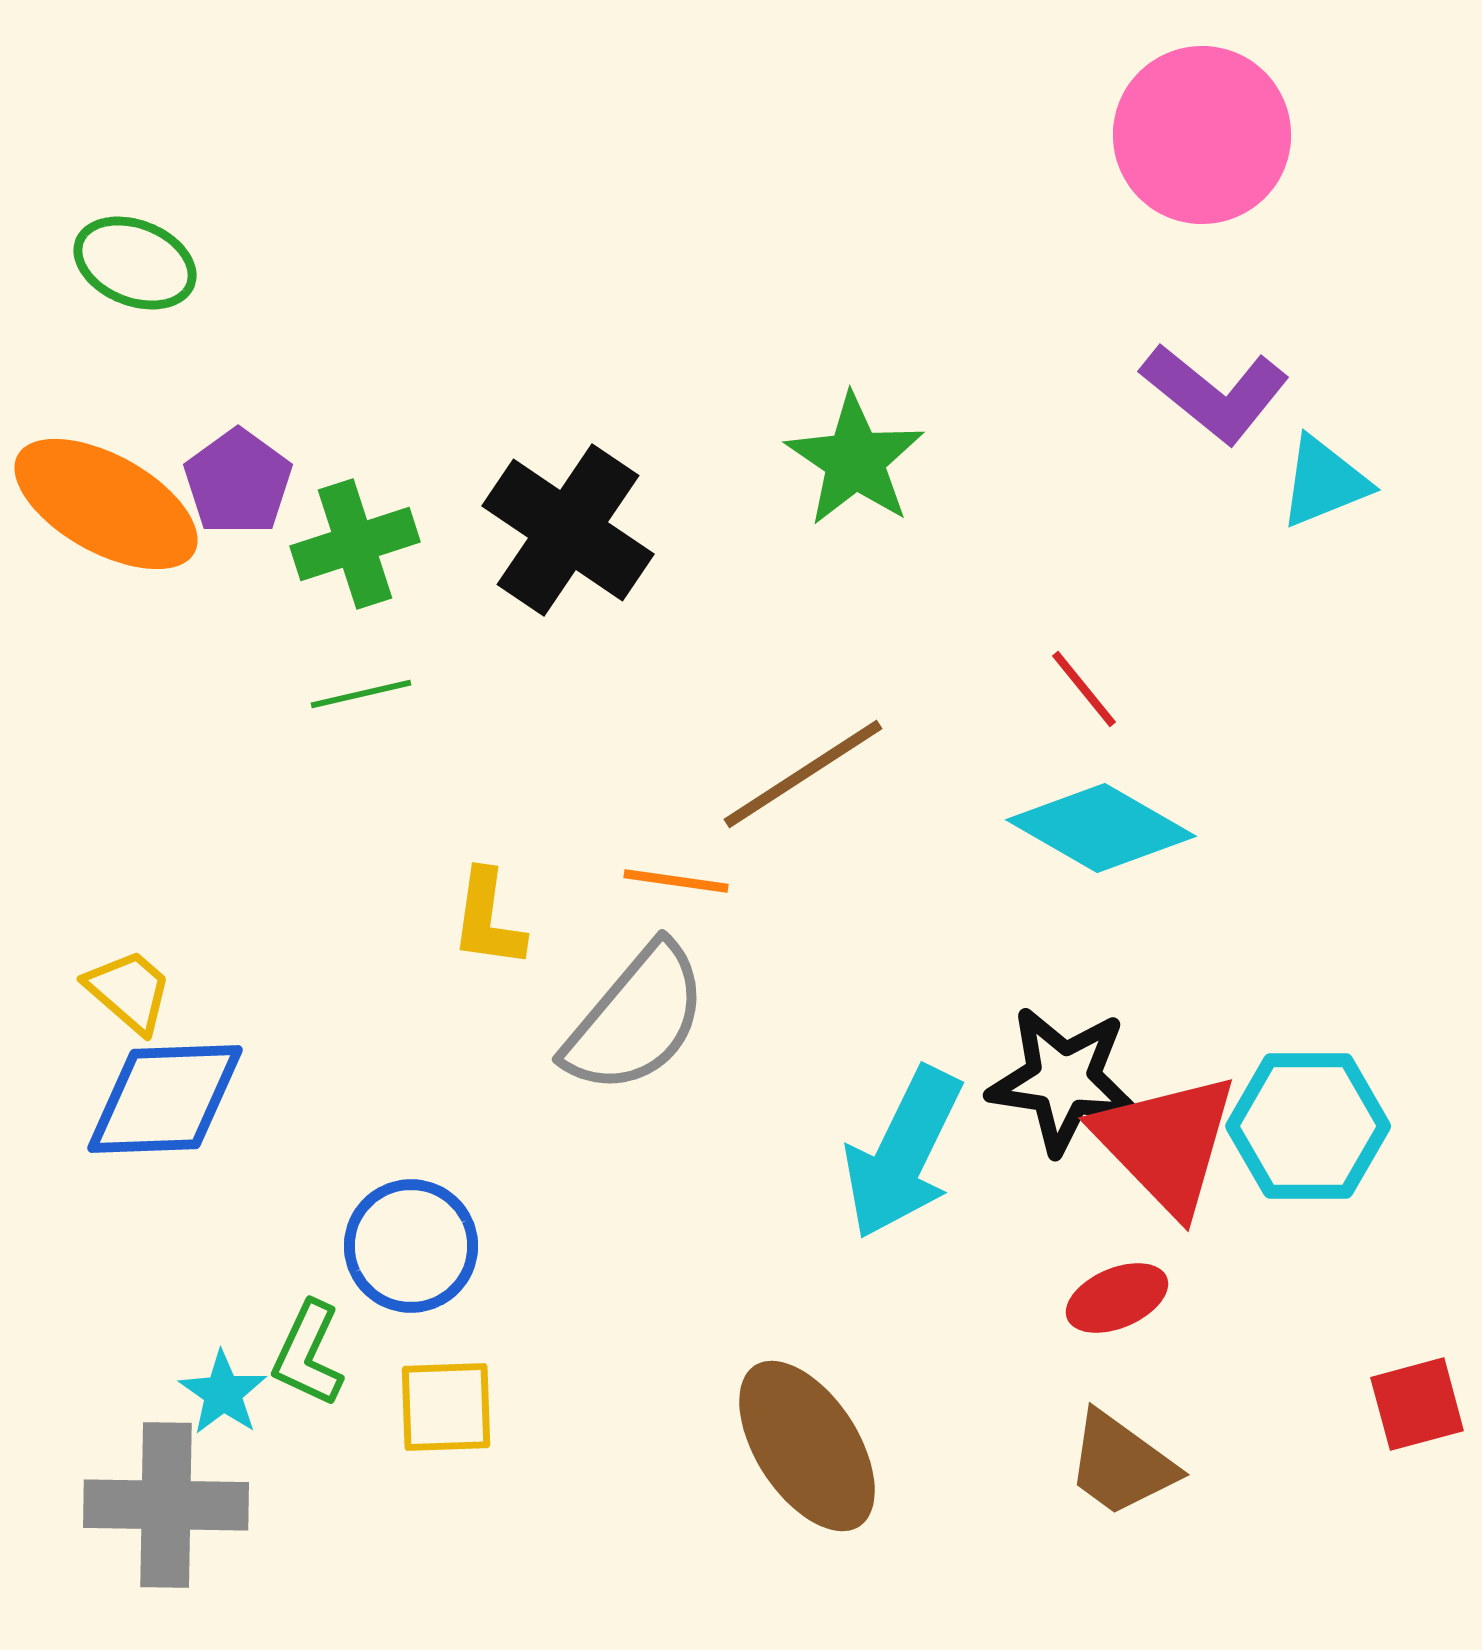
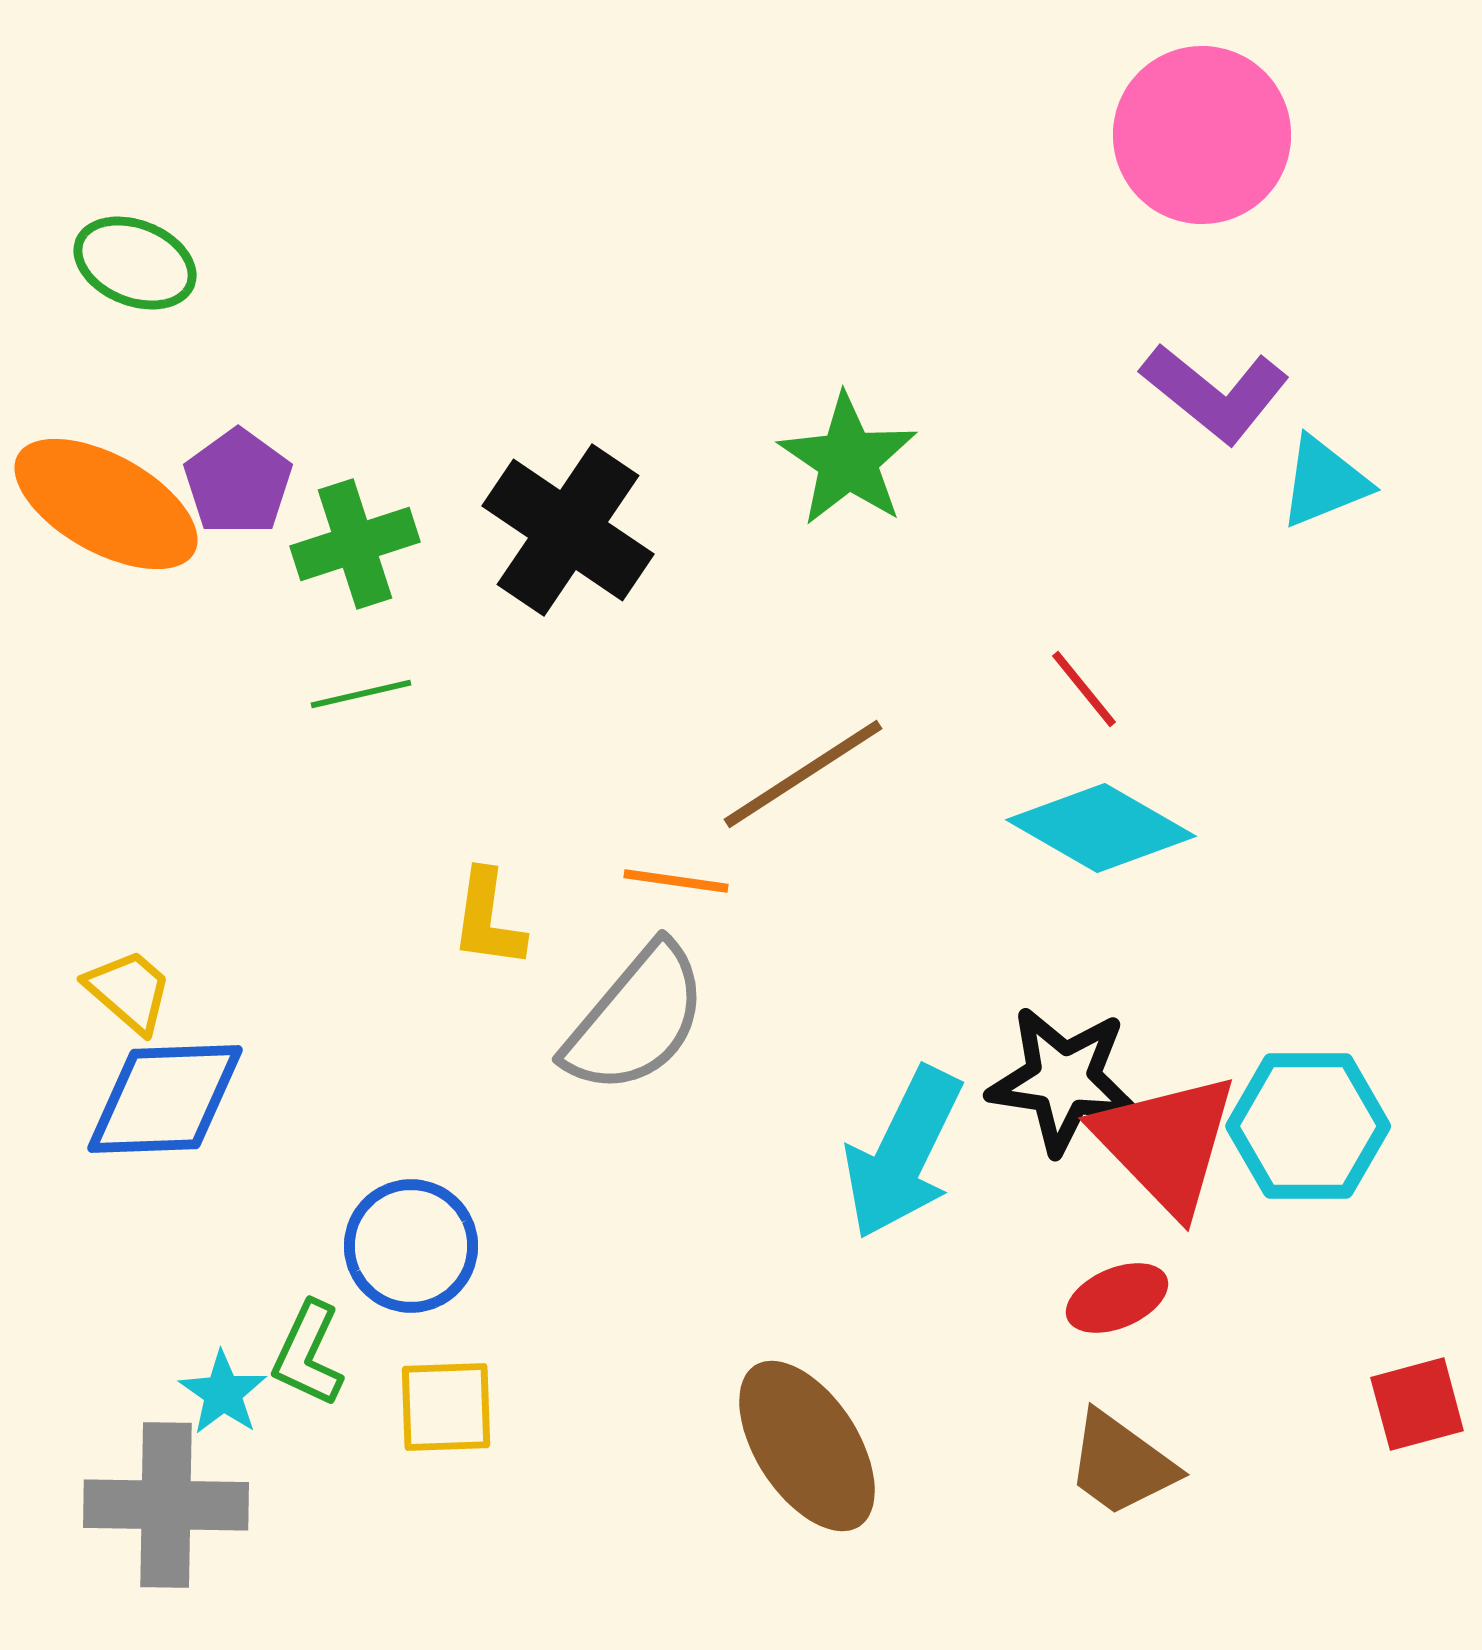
green star: moved 7 px left
